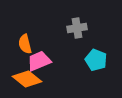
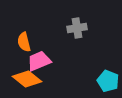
orange semicircle: moved 1 px left, 2 px up
cyan pentagon: moved 12 px right, 21 px down
